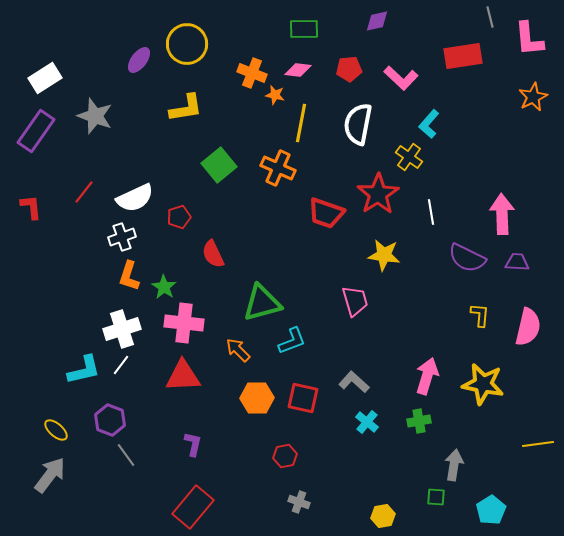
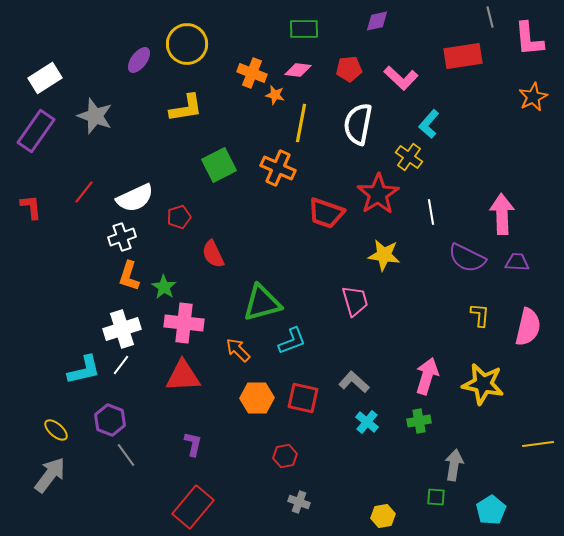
green square at (219, 165): rotated 12 degrees clockwise
